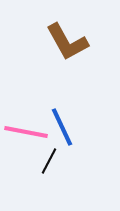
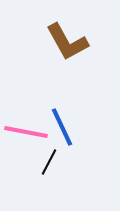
black line: moved 1 px down
